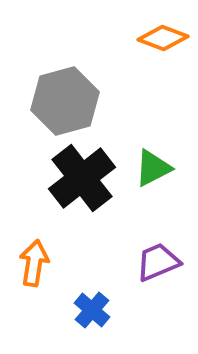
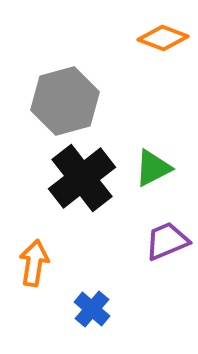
purple trapezoid: moved 9 px right, 21 px up
blue cross: moved 1 px up
